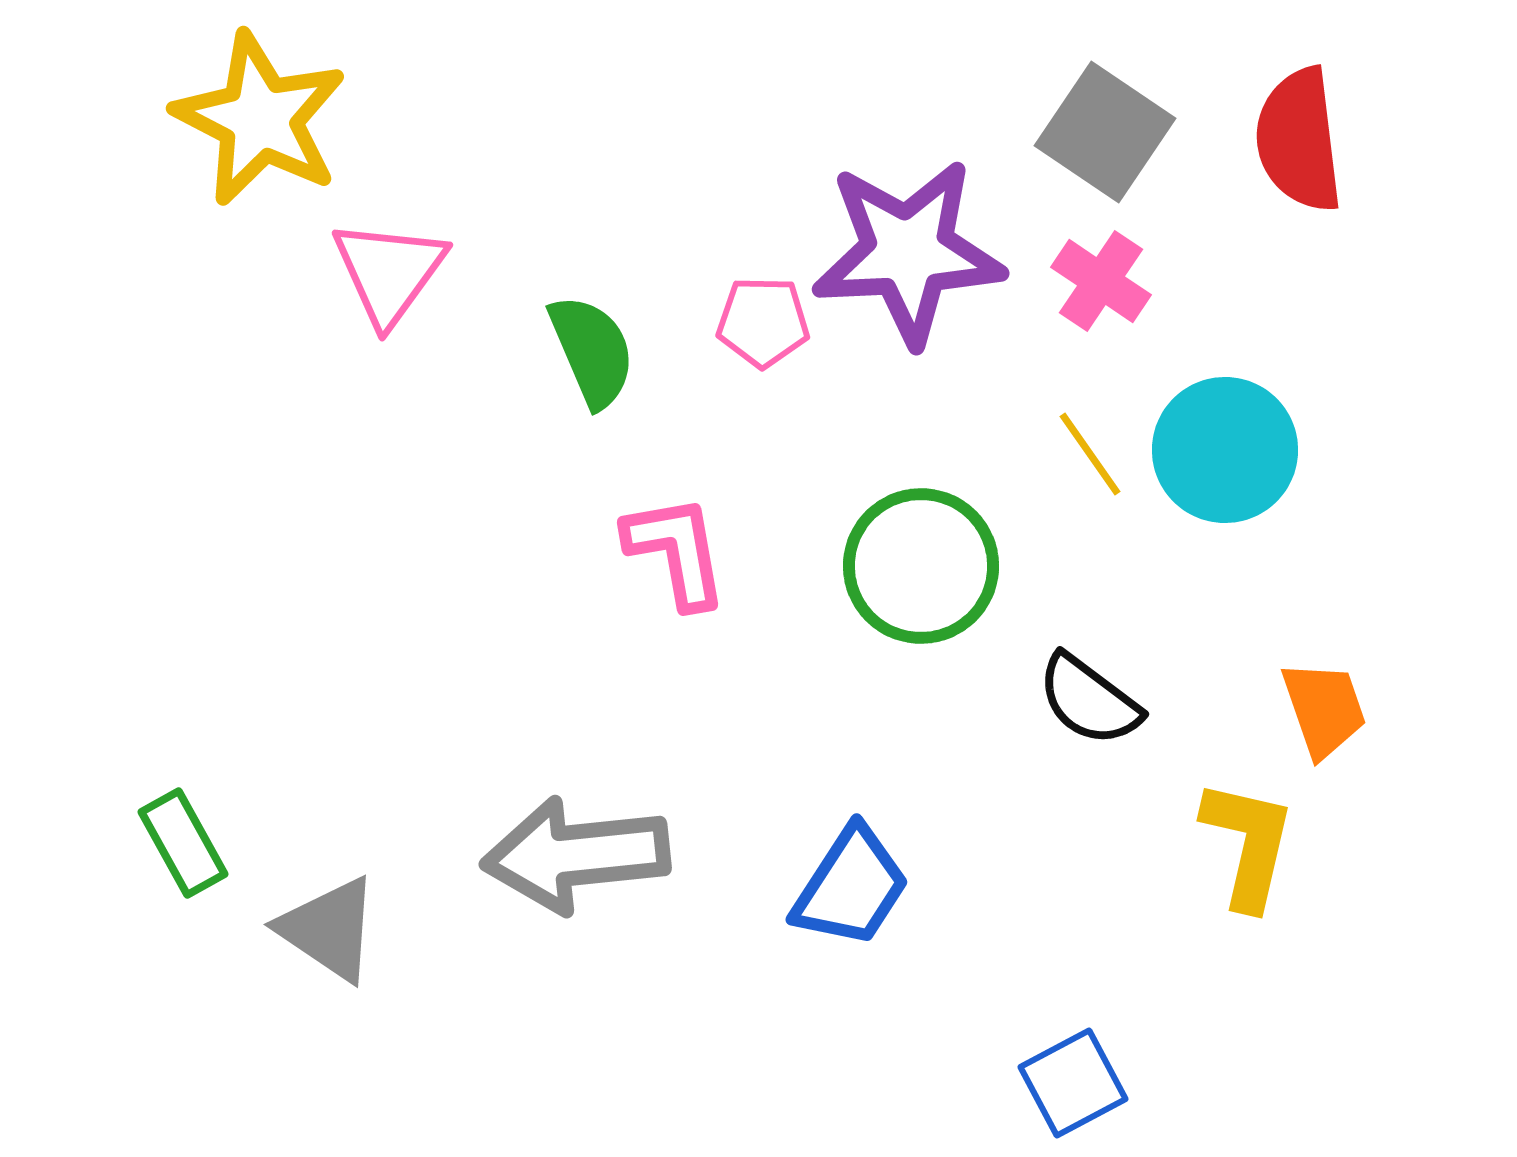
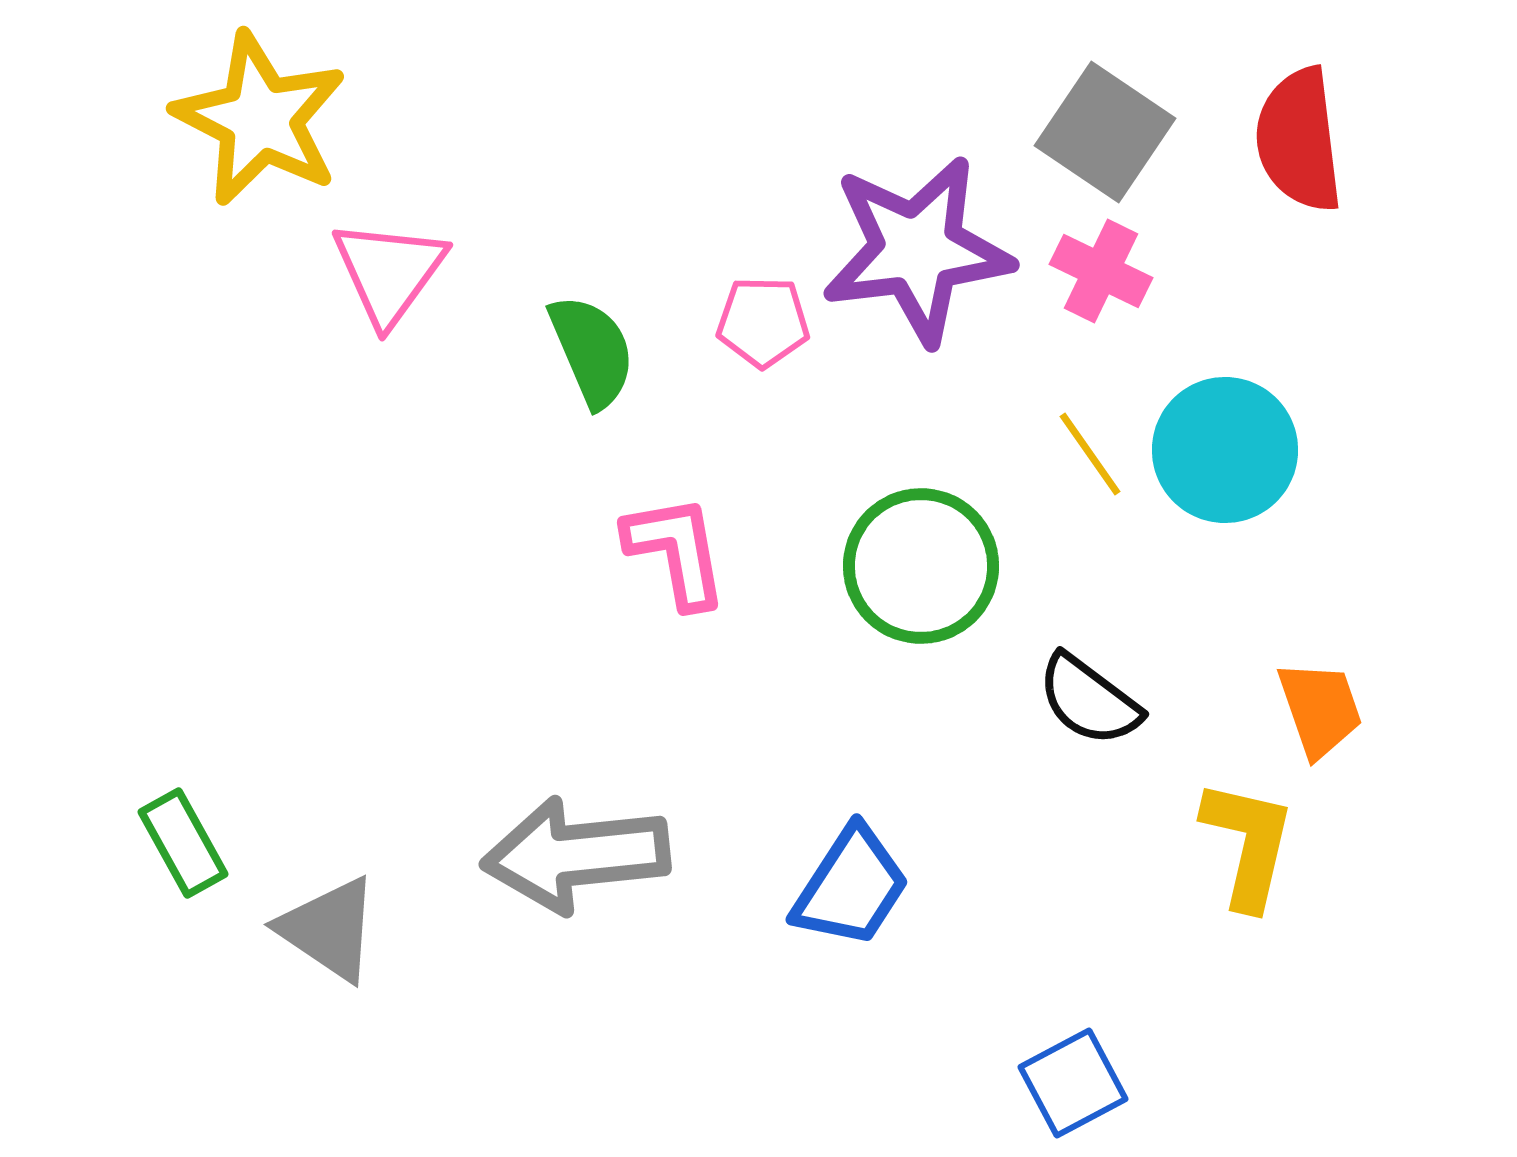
purple star: moved 9 px right, 2 px up; rotated 4 degrees counterclockwise
pink cross: moved 10 px up; rotated 8 degrees counterclockwise
orange trapezoid: moved 4 px left
